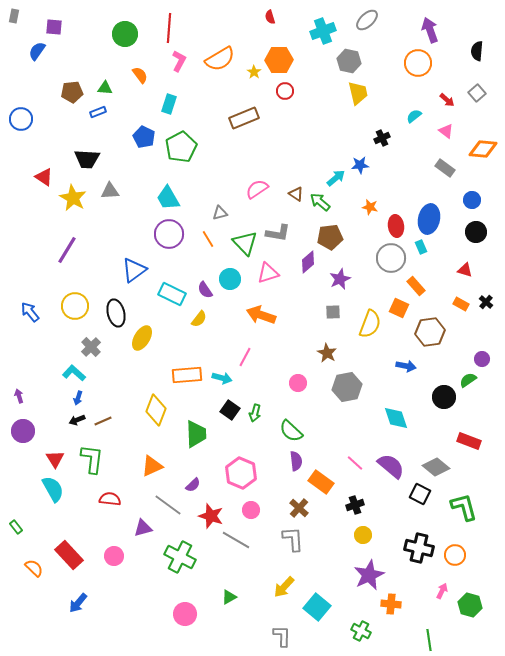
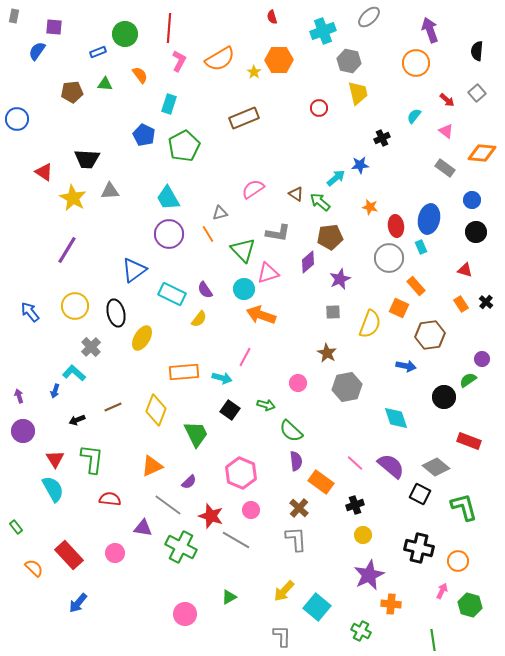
red semicircle at (270, 17): moved 2 px right
gray ellipse at (367, 20): moved 2 px right, 3 px up
orange circle at (418, 63): moved 2 px left
green triangle at (105, 88): moved 4 px up
red circle at (285, 91): moved 34 px right, 17 px down
blue rectangle at (98, 112): moved 60 px up
cyan semicircle at (414, 116): rotated 14 degrees counterclockwise
blue circle at (21, 119): moved 4 px left
blue pentagon at (144, 137): moved 2 px up
green pentagon at (181, 147): moved 3 px right, 1 px up
orange diamond at (483, 149): moved 1 px left, 4 px down
red triangle at (44, 177): moved 5 px up
pink semicircle at (257, 189): moved 4 px left
orange line at (208, 239): moved 5 px up
green triangle at (245, 243): moved 2 px left, 7 px down
gray circle at (391, 258): moved 2 px left
cyan circle at (230, 279): moved 14 px right, 10 px down
orange rectangle at (461, 304): rotated 28 degrees clockwise
brown hexagon at (430, 332): moved 3 px down
orange rectangle at (187, 375): moved 3 px left, 3 px up
blue arrow at (78, 398): moved 23 px left, 7 px up
green arrow at (255, 413): moved 11 px right, 8 px up; rotated 90 degrees counterclockwise
brown line at (103, 421): moved 10 px right, 14 px up
green trapezoid at (196, 434): rotated 24 degrees counterclockwise
purple semicircle at (193, 485): moved 4 px left, 3 px up
purple triangle at (143, 528): rotated 24 degrees clockwise
gray L-shape at (293, 539): moved 3 px right
orange circle at (455, 555): moved 3 px right, 6 px down
pink circle at (114, 556): moved 1 px right, 3 px up
green cross at (180, 557): moved 1 px right, 10 px up
yellow arrow at (284, 587): moved 4 px down
green line at (429, 640): moved 4 px right
